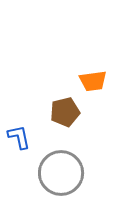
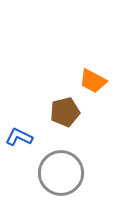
orange trapezoid: rotated 36 degrees clockwise
blue L-shape: rotated 52 degrees counterclockwise
